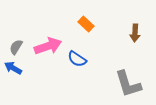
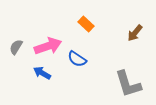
brown arrow: rotated 36 degrees clockwise
blue arrow: moved 29 px right, 5 px down
